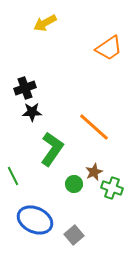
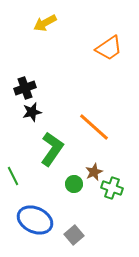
black star: rotated 12 degrees counterclockwise
